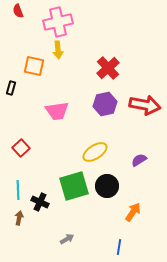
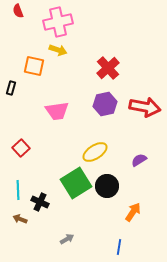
yellow arrow: rotated 66 degrees counterclockwise
red arrow: moved 2 px down
green square: moved 2 px right, 3 px up; rotated 16 degrees counterclockwise
brown arrow: moved 1 px right, 1 px down; rotated 80 degrees counterclockwise
